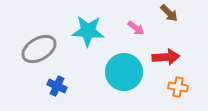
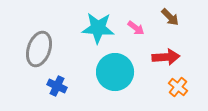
brown arrow: moved 1 px right, 4 px down
cyan star: moved 10 px right, 3 px up
gray ellipse: rotated 40 degrees counterclockwise
cyan circle: moved 9 px left
orange cross: rotated 30 degrees clockwise
